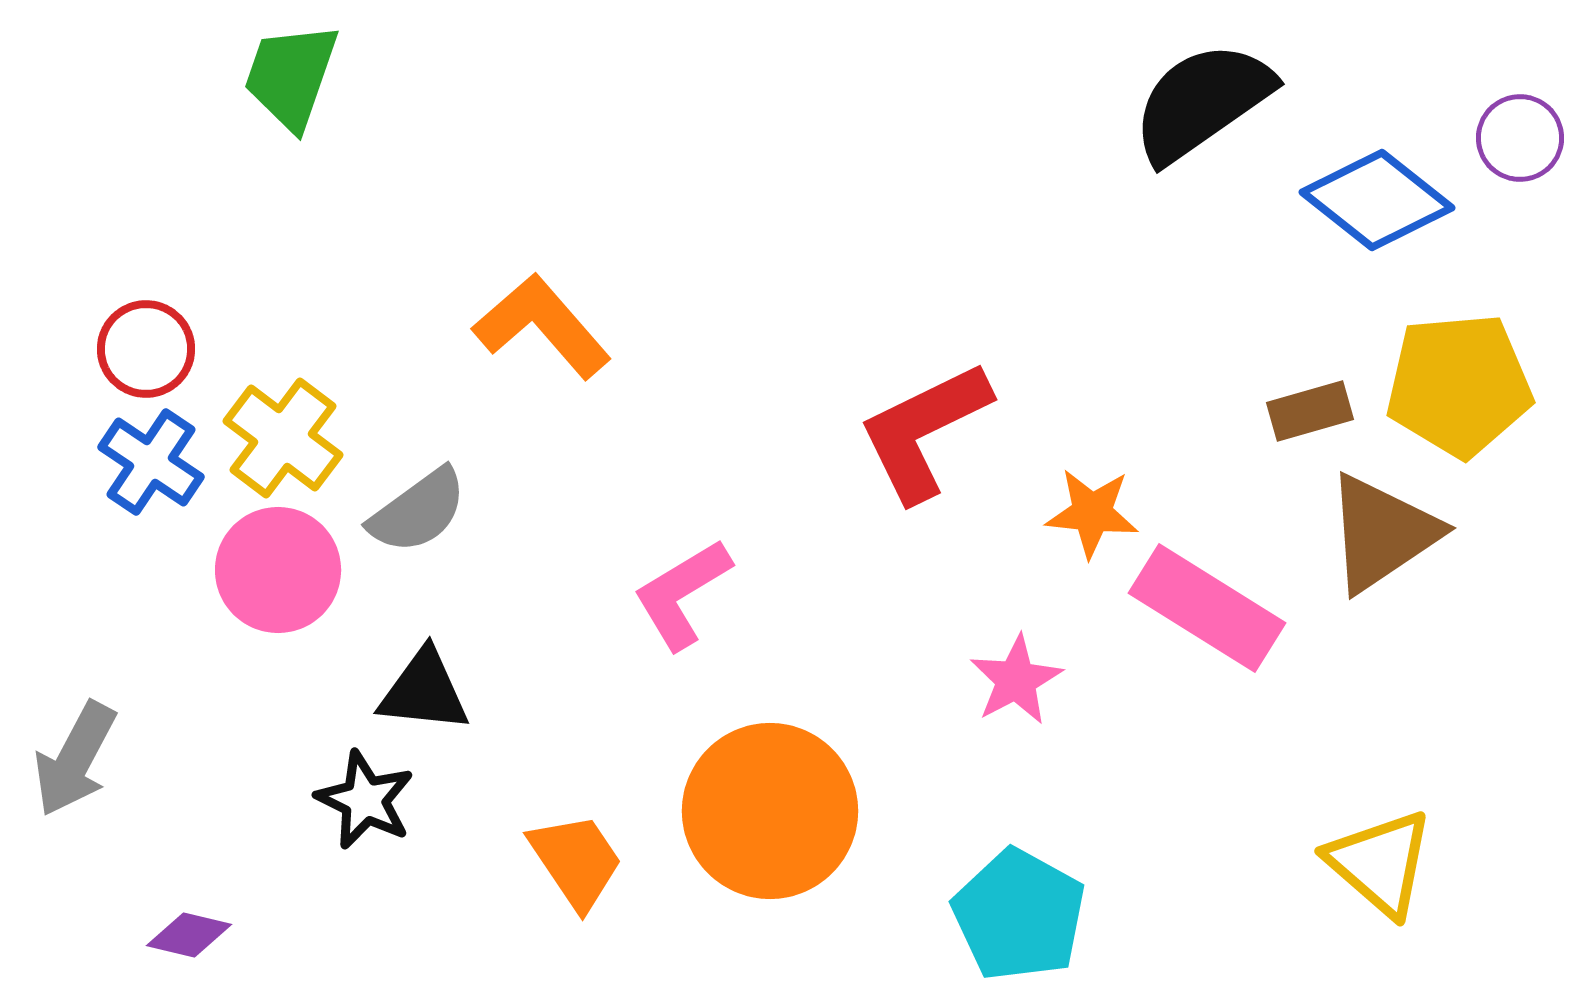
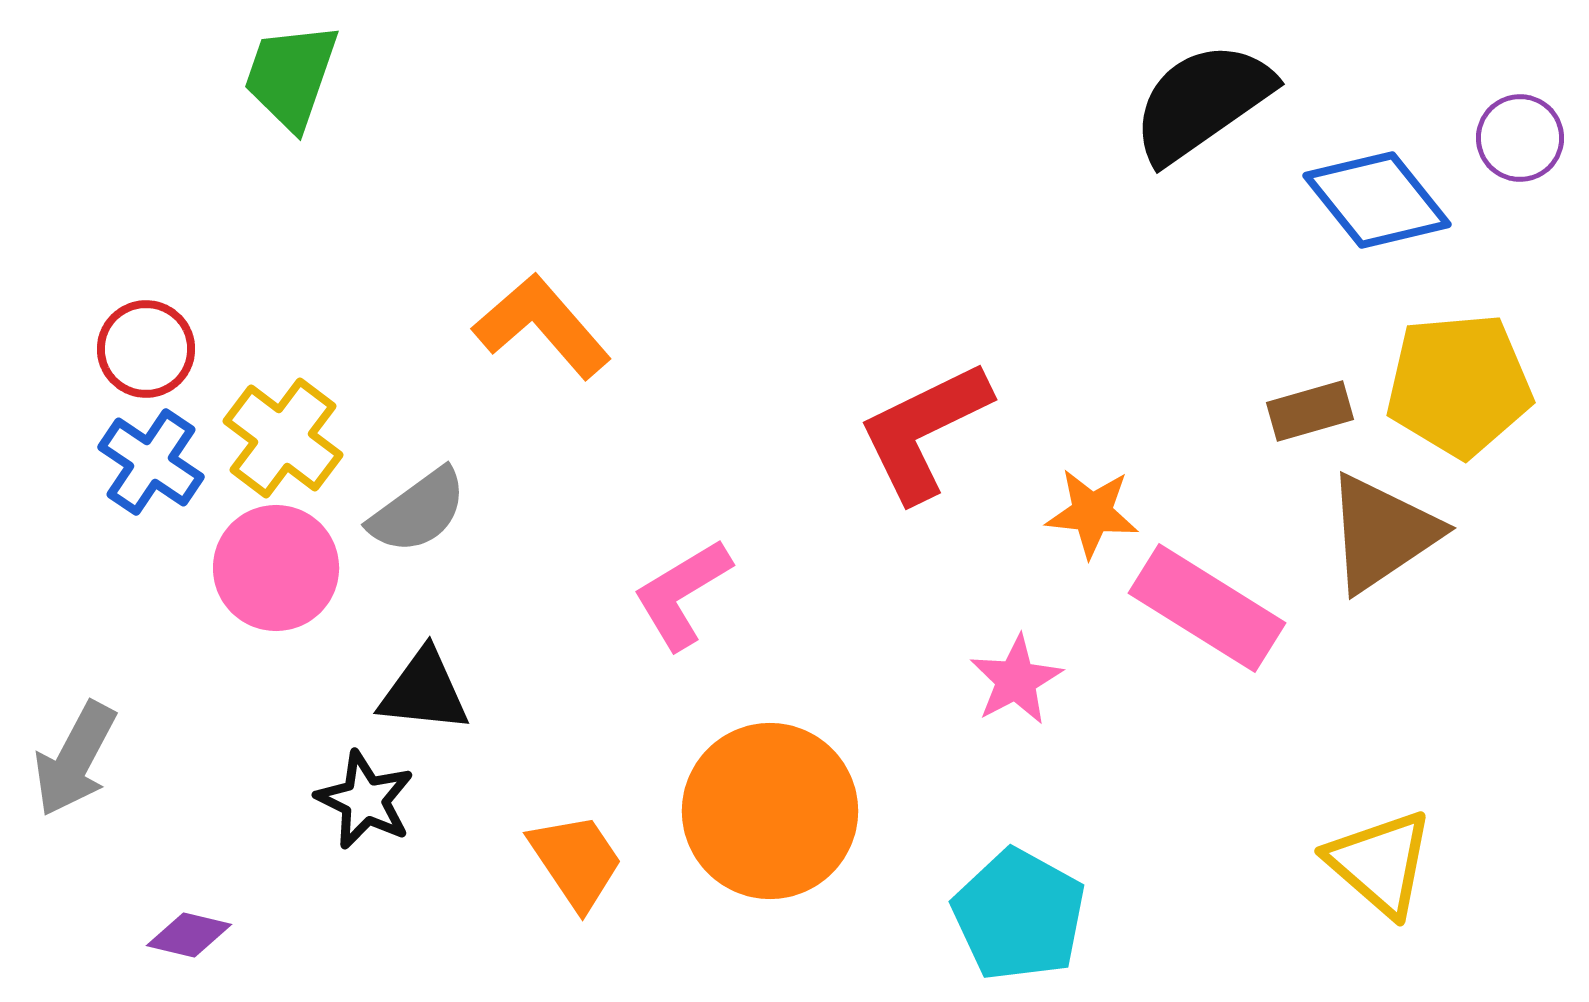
blue diamond: rotated 13 degrees clockwise
pink circle: moved 2 px left, 2 px up
